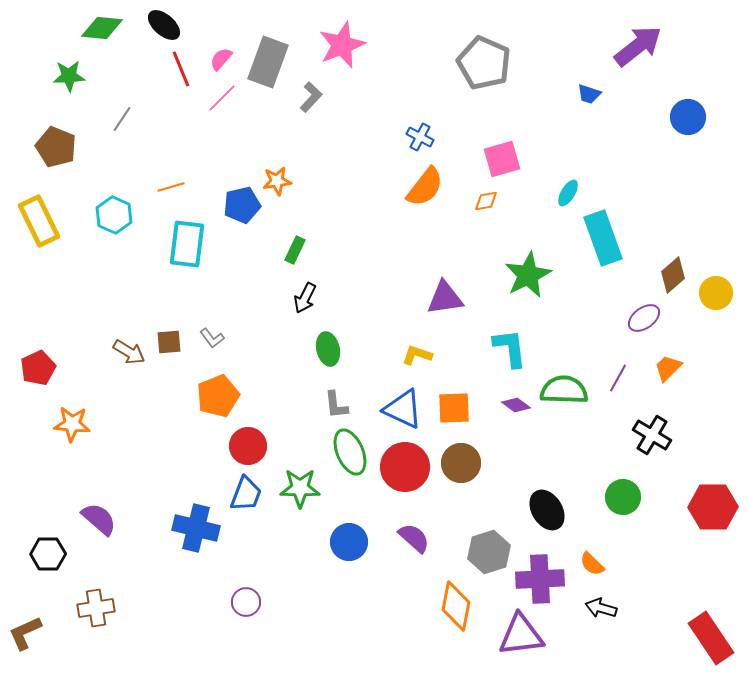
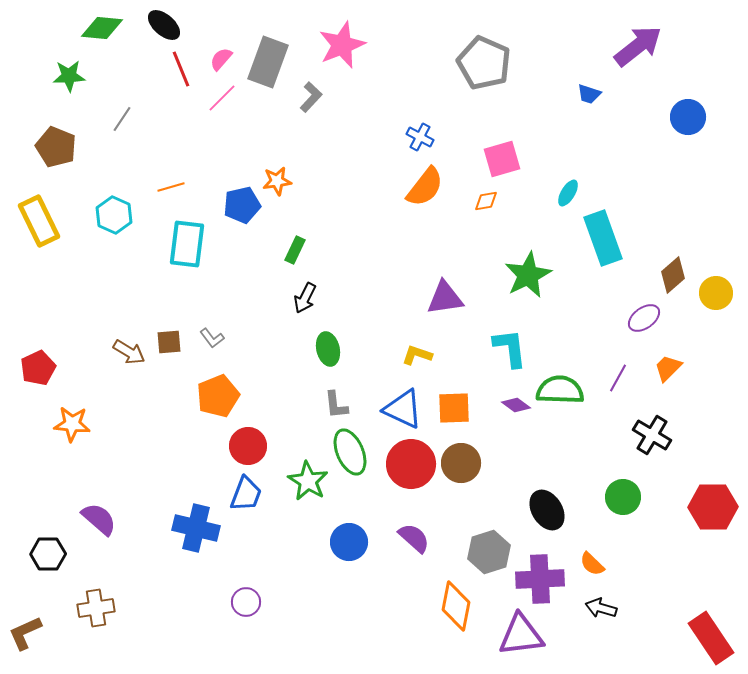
green semicircle at (564, 390): moved 4 px left
red circle at (405, 467): moved 6 px right, 3 px up
green star at (300, 488): moved 8 px right, 7 px up; rotated 30 degrees clockwise
